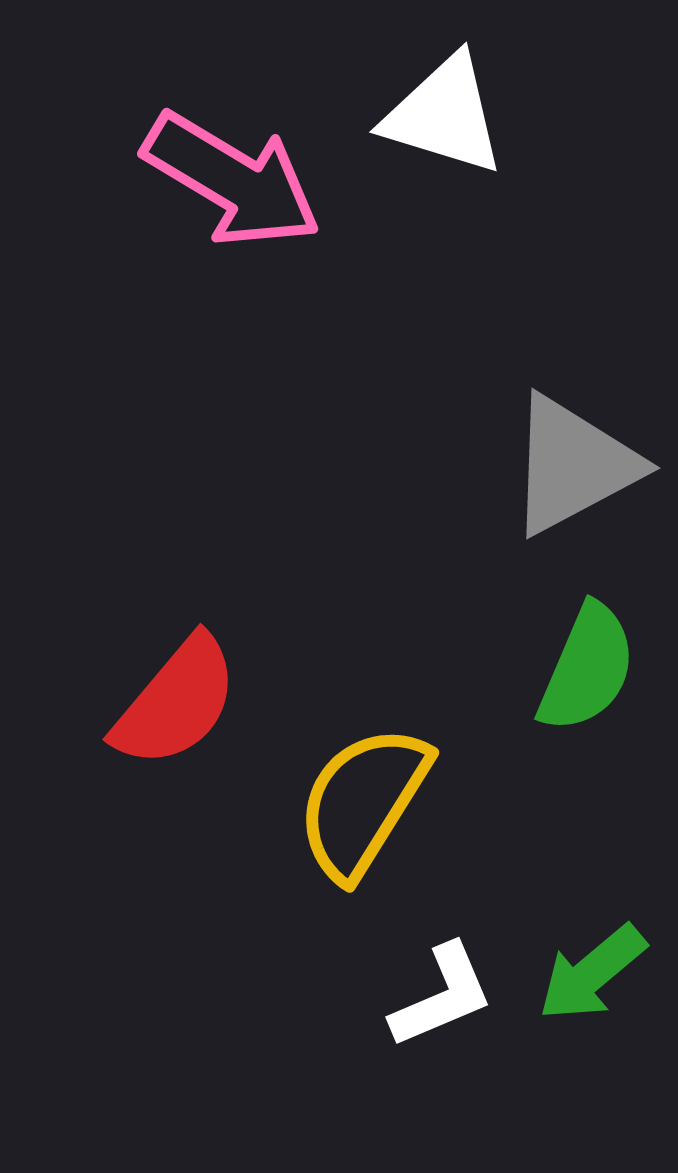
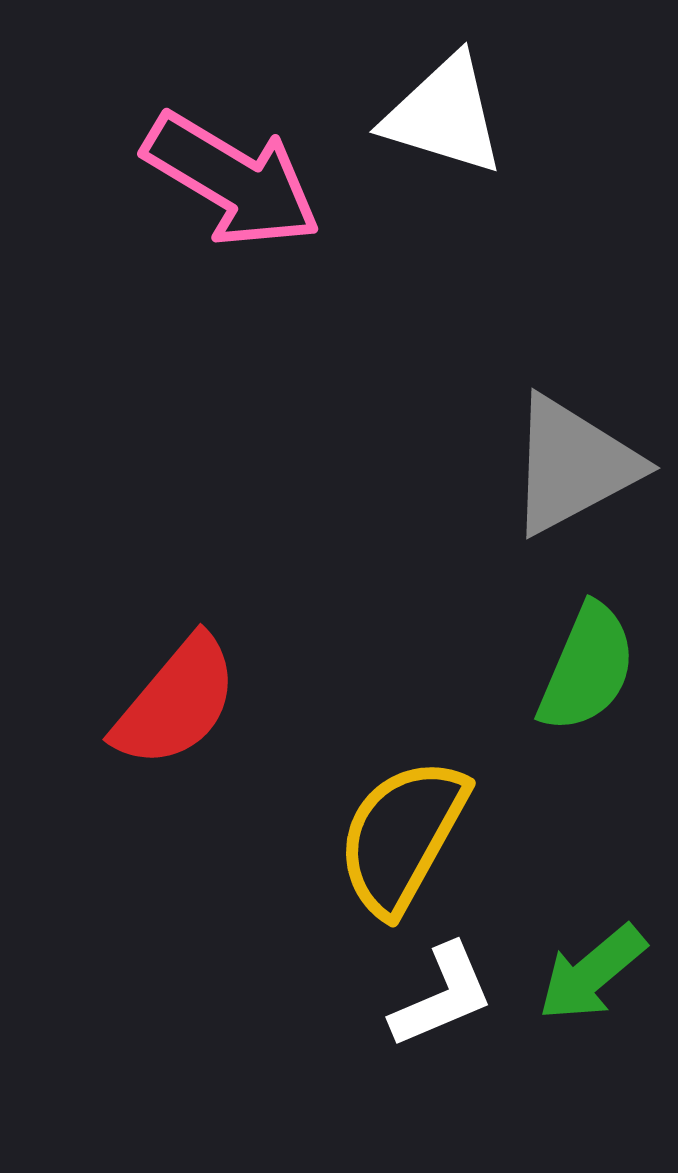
yellow semicircle: moved 39 px right, 34 px down; rotated 3 degrees counterclockwise
